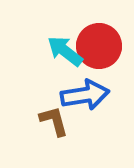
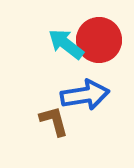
red circle: moved 6 px up
cyan arrow: moved 1 px right, 7 px up
